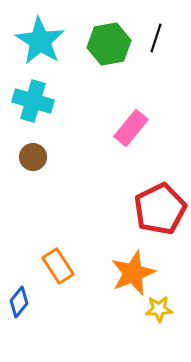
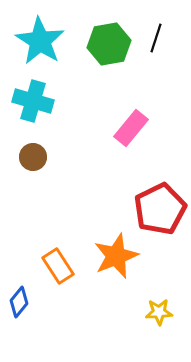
orange star: moved 17 px left, 17 px up
yellow star: moved 3 px down
